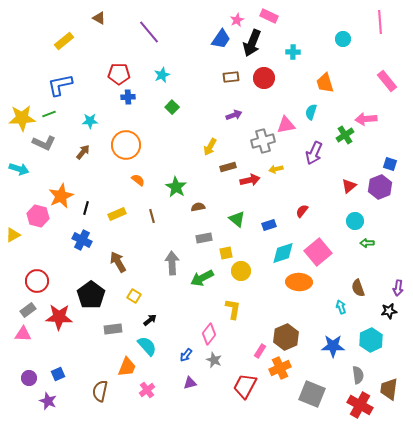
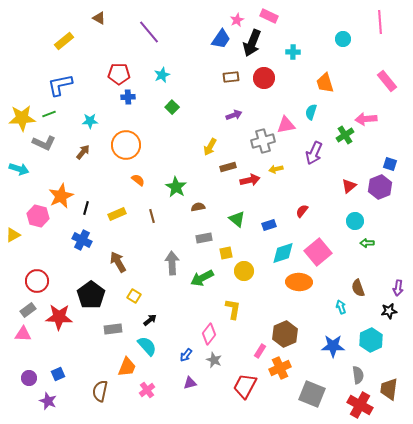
yellow circle at (241, 271): moved 3 px right
brown hexagon at (286, 337): moved 1 px left, 3 px up
